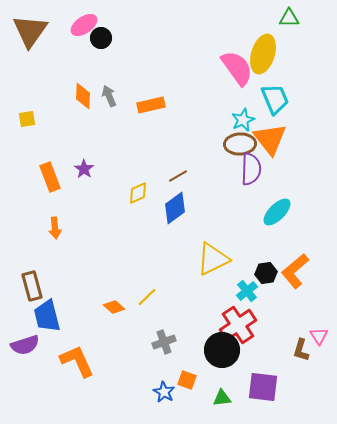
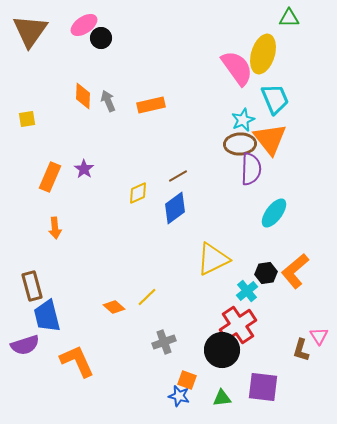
gray arrow at (109, 96): moved 1 px left, 5 px down
orange rectangle at (50, 177): rotated 44 degrees clockwise
cyan ellipse at (277, 212): moved 3 px left, 1 px down; rotated 8 degrees counterclockwise
blue star at (164, 392): moved 15 px right, 4 px down; rotated 15 degrees counterclockwise
